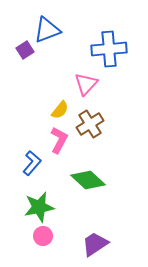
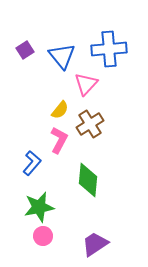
blue triangle: moved 15 px right, 26 px down; rotated 48 degrees counterclockwise
green diamond: rotated 52 degrees clockwise
